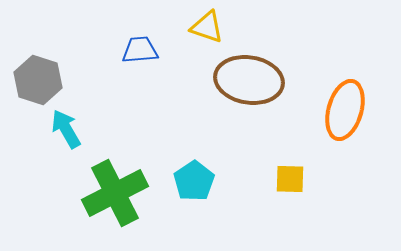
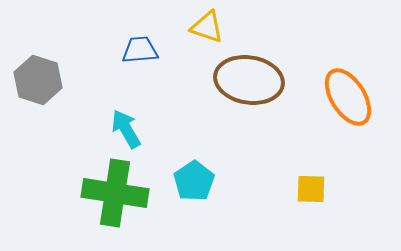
orange ellipse: moved 3 px right, 13 px up; rotated 48 degrees counterclockwise
cyan arrow: moved 60 px right
yellow square: moved 21 px right, 10 px down
green cross: rotated 36 degrees clockwise
